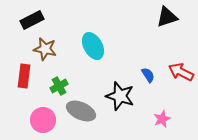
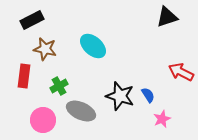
cyan ellipse: rotated 20 degrees counterclockwise
blue semicircle: moved 20 px down
